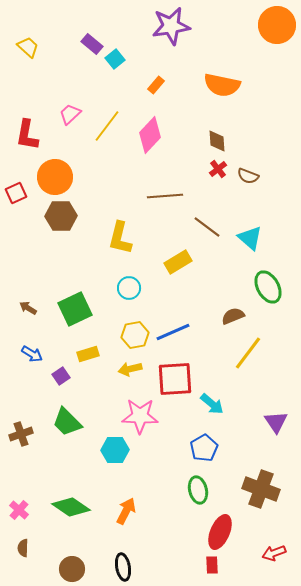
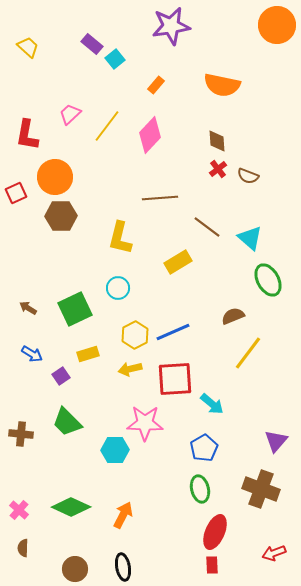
brown line at (165, 196): moved 5 px left, 2 px down
green ellipse at (268, 287): moved 7 px up
cyan circle at (129, 288): moved 11 px left
yellow hexagon at (135, 335): rotated 16 degrees counterclockwise
pink star at (140, 416): moved 5 px right, 7 px down
purple triangle at (276, 422): moved 19 px down; rotated 15 degrees clockwise
brown cross at (21, 434): rotated 25 degrees clockwise
green ellipse at (198, 490): moved 2 px right, 1 px up
green diamond at (71, 507): rotated 9 degrees counterclockwise
orange arrow at (126, 511): moved 3 px left, 4 px down
red ellipse at (220, 532): moved 5 px left
brown circle at (72, 569): moved 3 px right
